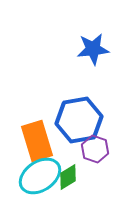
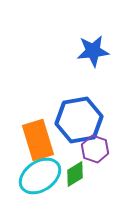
blue star: moved 2 px down
orange rectangle: moved 1 px right, 1 px up
green diamond: moved 7 px right, 3 px up
